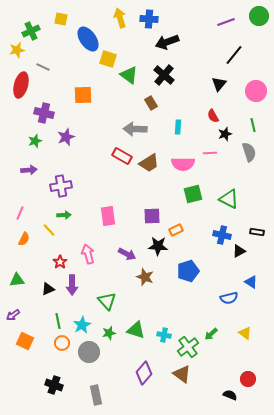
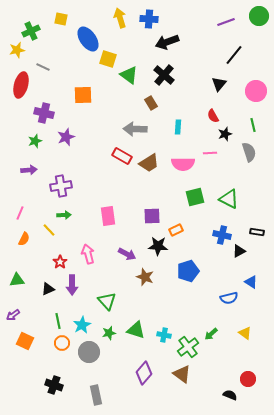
green square at (193, 194): moved 2 px right, 3 px down
